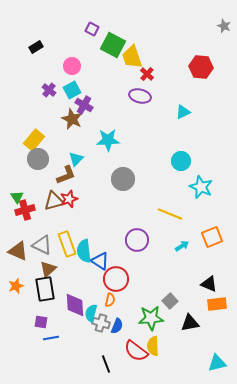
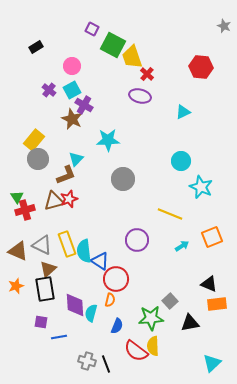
gray cross at (101, 323): moved 14 px left, 38 px down
blue line at (51, 338): moved 8 px right, 1 px up
cyan triangle at (217, 363): moved 5 px left; rotated 30 degrees counterclockwise
